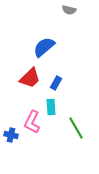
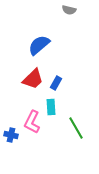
blue semicircle: moved 5 px left, 2 px up
red trapezoid: moved 3 px right, 1 px down
